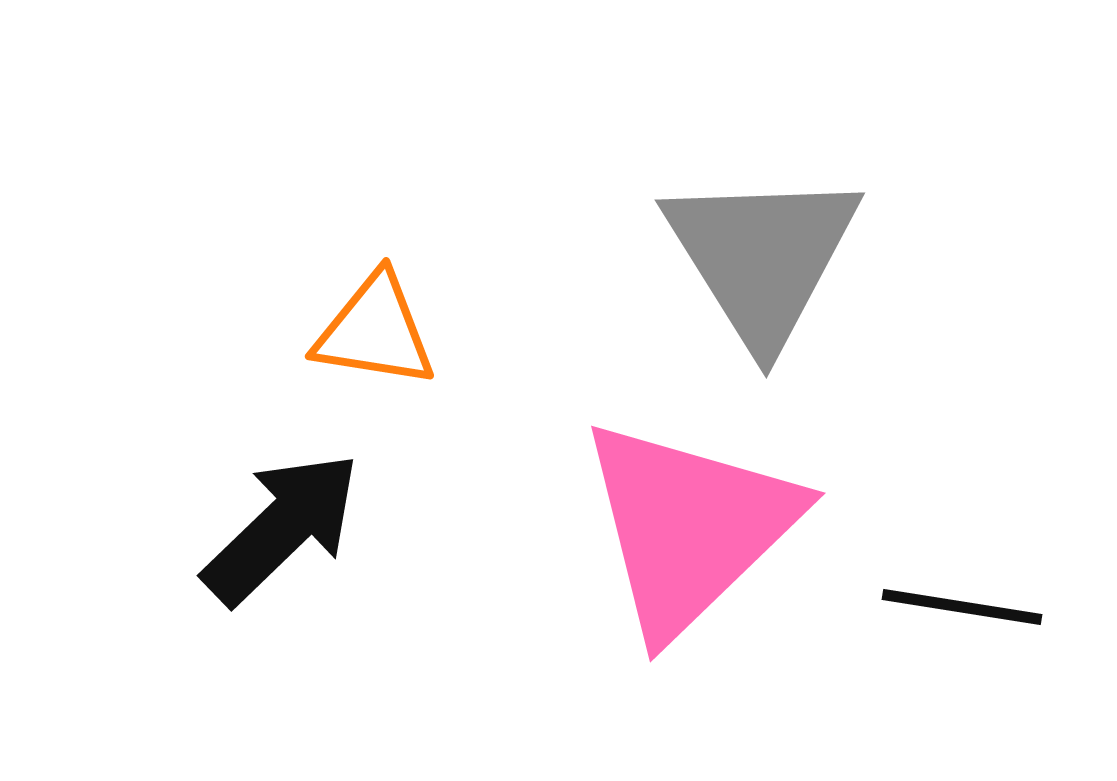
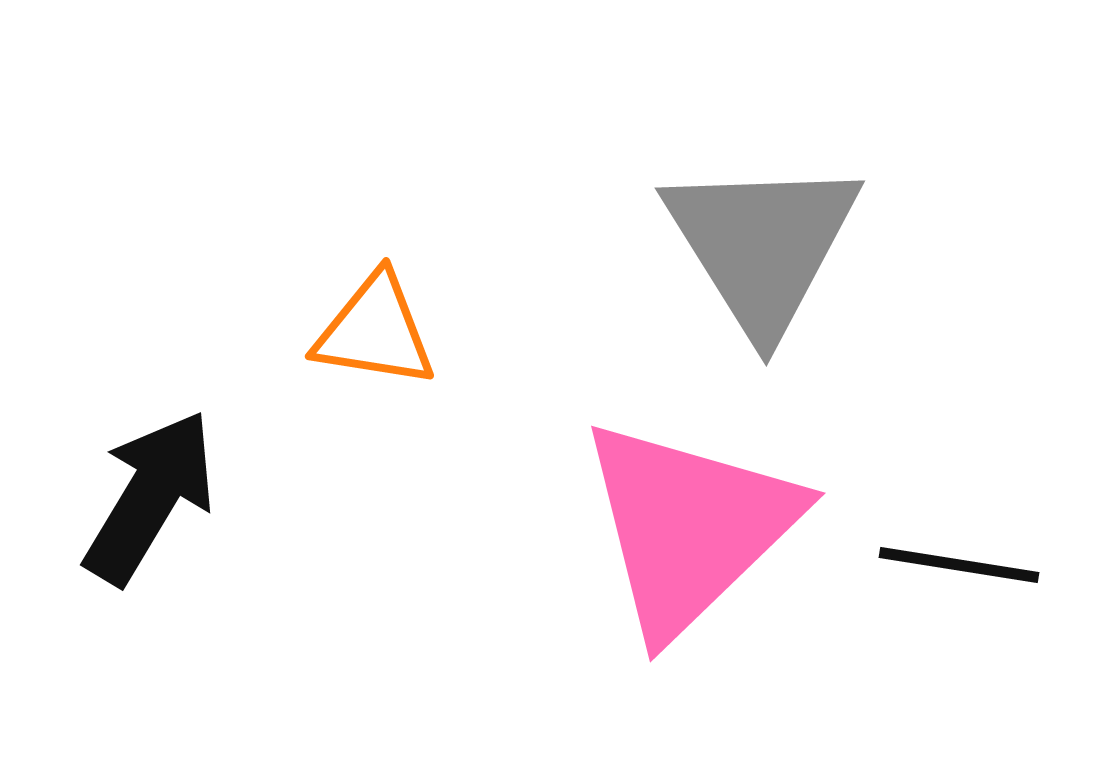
gray triangle: moved 12 px up
black arrow: moved 132 px left, 31 px up; rotated 15 degrees counterclockwise
black line: moved 3 px left, 42 px up
